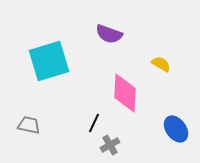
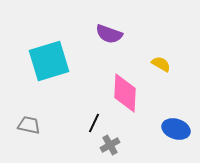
blue ellipse: rotated 36 degrees counterclockwise
